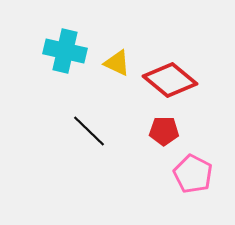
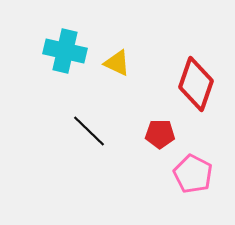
red diamond: moved 26 px right, 4 px down; rotated 70 degrees clockwise
red pentagon: moved 4 px left, 3 px down
